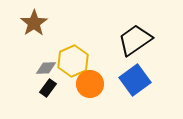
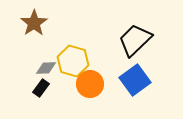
black trapezoid: rotated 9 degrees counterclockwise
yellow hexagon: rotated 20 degrees counterclockwise
black rectangle: moved 7 px left
